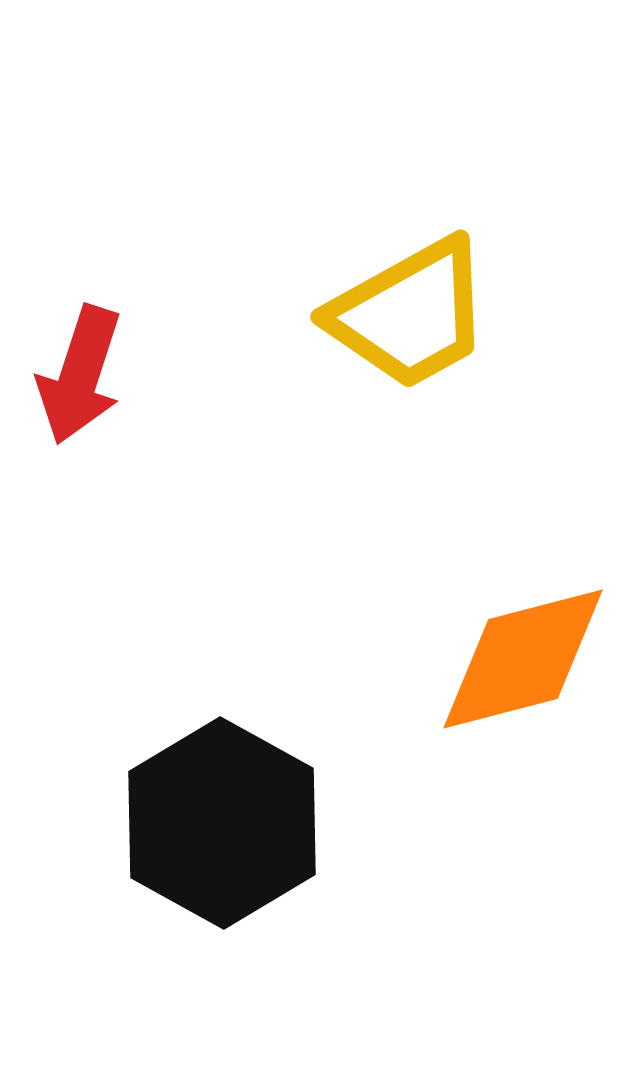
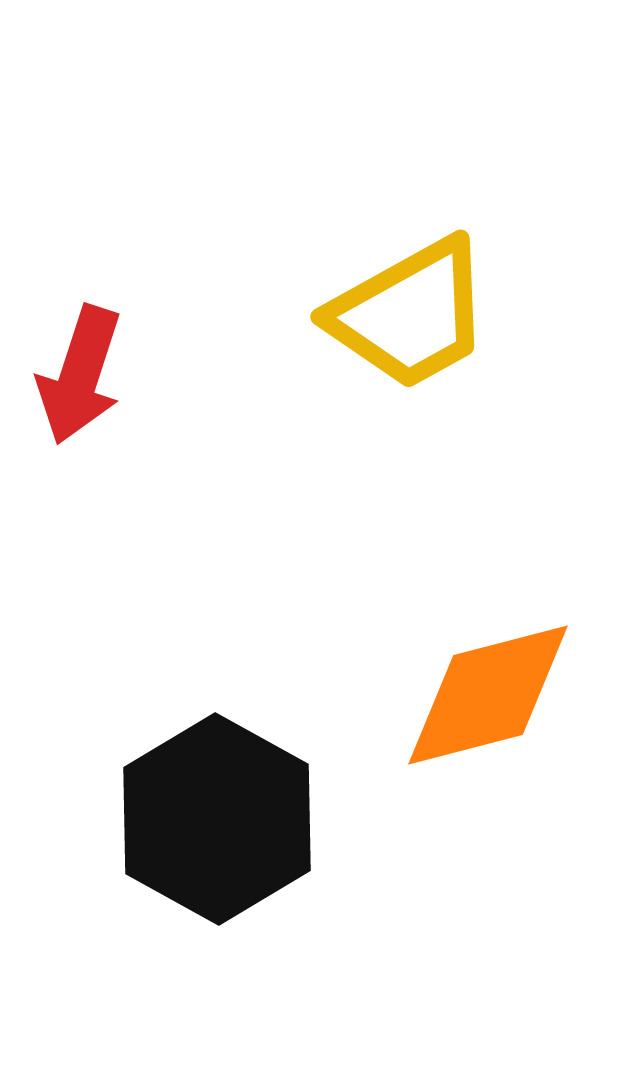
orange diamond: moved 35 px left, 36 px down
black hexagon: moved 5 px left, 4 px up
